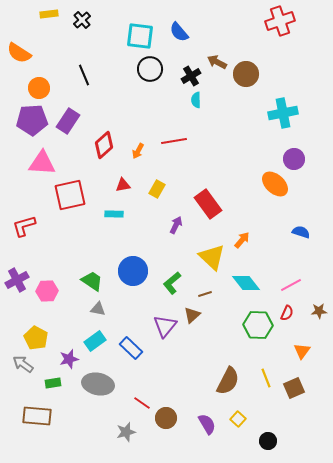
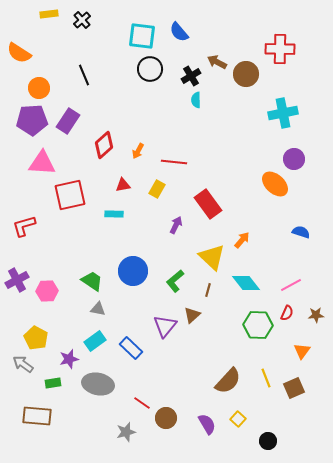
red cross at (280, 21): moved 28 px down; rotated 20 degrees clockwise
cyan square at (140, 36): moved 2 px right
red line at (174, 141): moved 21 px down; rotated 15 degrees clockwise
green L-shape at (172, 283): moved 3 px right, 2 px up
brown line at (205, 294): moved 3 px right, 4 px up; rotated 56 degrees counterclockwise
brown star at (319, 311): moved 3 px left, 4 px down
brown semicircle at (228, 381): rotated 16 degrees clockwise
